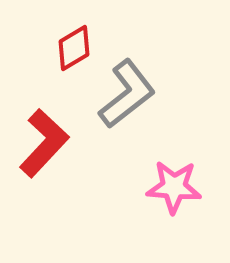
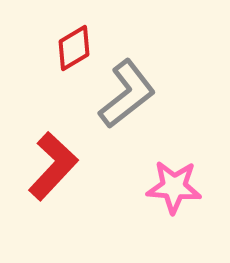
red L-shape: moved 9 px right, 23 px down
